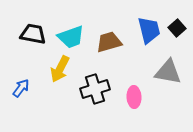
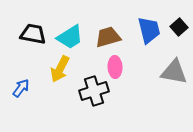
black square: moved 2 px right, 1 px up
cyan trapezoid: moved 1 px left; rotated 12 degrees counterclockwise
brown trapezoid: moved 1 px left, 5 px up
gray triangle: moved 6 px right
black cross: moved 1 px left, 2 px down
pink ellipse: moved 19 px left, 30 px up
